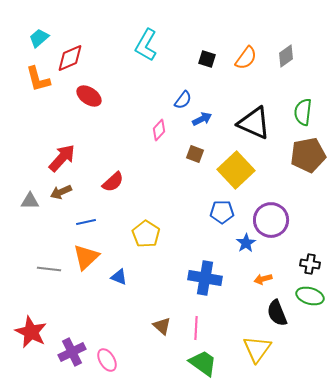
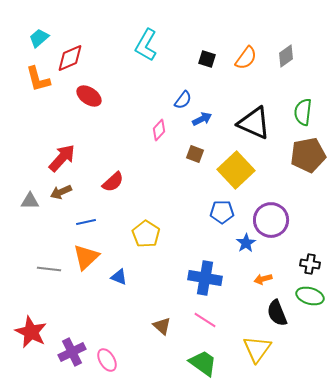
pink line: moved 9 px right, 8 px up; rotated 60 degrees counterclockwise
